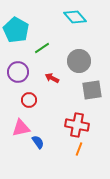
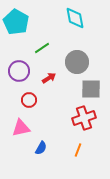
cyan diamond: moved 1 px down; rotated 30 degrees clockwise
cyan pentagon: moved 8 px up
gray circle: moved 2 px left, 1 px down
purple circle: moved 1 px right, 1 px up
red arrow: moved 3 px left; rotated 120 degrees clockwise
gray square: moved 1 px left, 1 px up; rotated 10 degrees clockwise
red cross: moved 7 px right, 7 px up; rotated 30 degrees counterclockwise
blue semicircle: moved 3 px right, 6 px down; rotated 64 degrees clockwise
orange line: moved 1 px left, 1 px down
